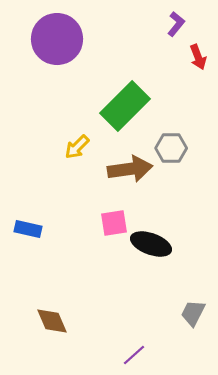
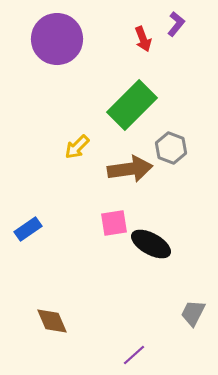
red arrow: moved 55 px left, 18 px up
green rectangle: moved 7 px right, 1 px up
gray hexagon: rotated 20 degrees clockwise
blue rectangle: rotated 48 degrees counterclockwise
black ellipse: rotated 9 degrees clockwise
